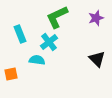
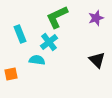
black triangle: moved 1 px down
